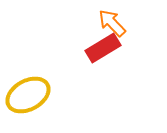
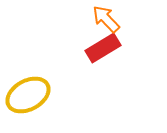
orange arrow: moved 6 px left, 4 px up
